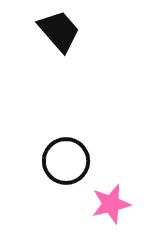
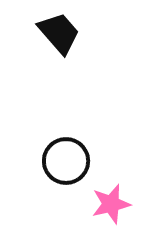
black trapezoid: moved 2 px down
